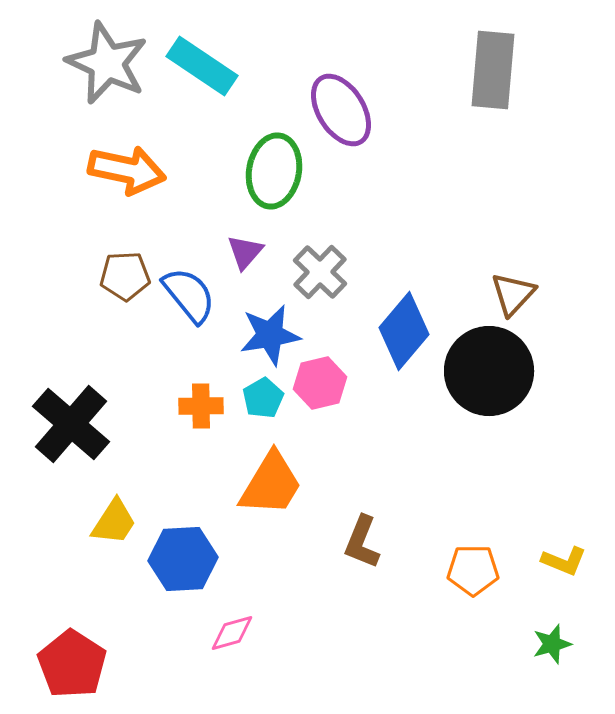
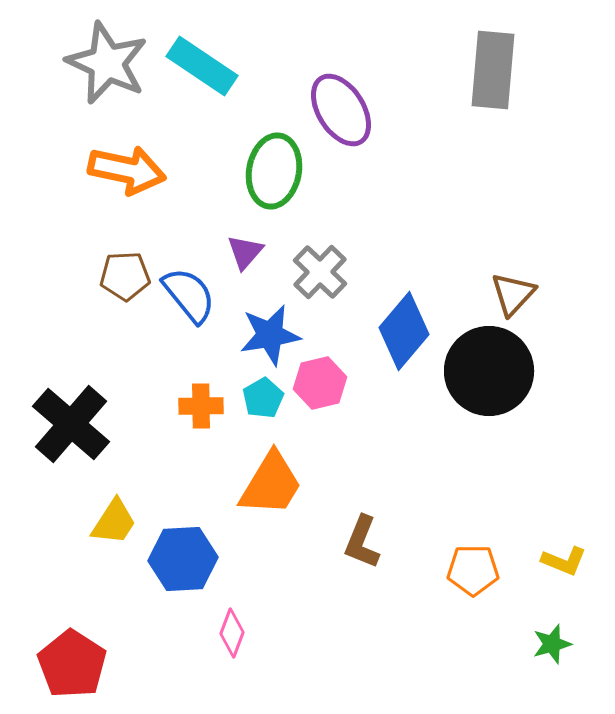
pink diamond: rotated 54 degrees counterclockwise
